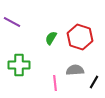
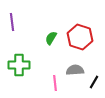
purple line: rotated 54 degrees clockwise
